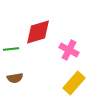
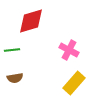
red diamond: moved 7 px left, 11 px up
green line: moved 1 px right, 1 px down
